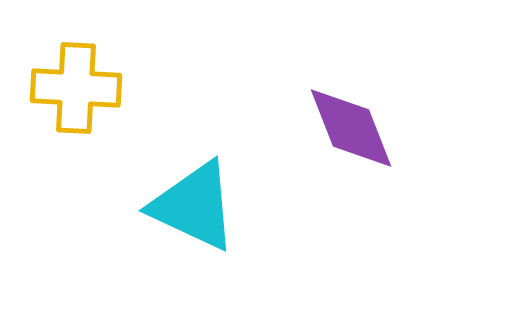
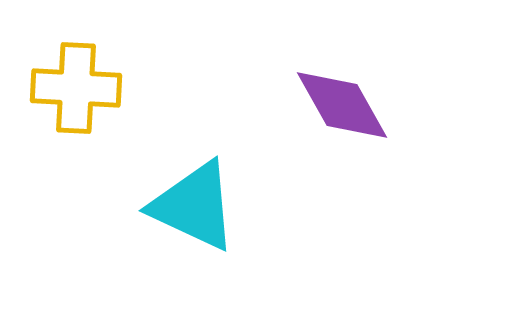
purple diamond: moved 9 px left, 23 px up; rotated 8 degrees counterclockwise
